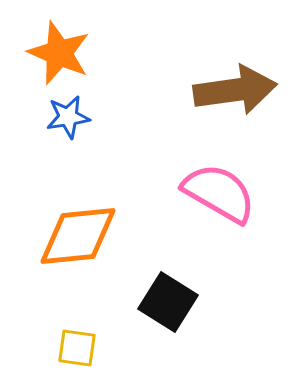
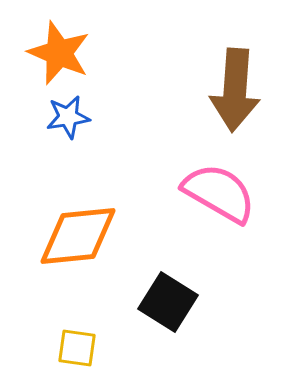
brown arrow: rotated 102 degrees clockwise
